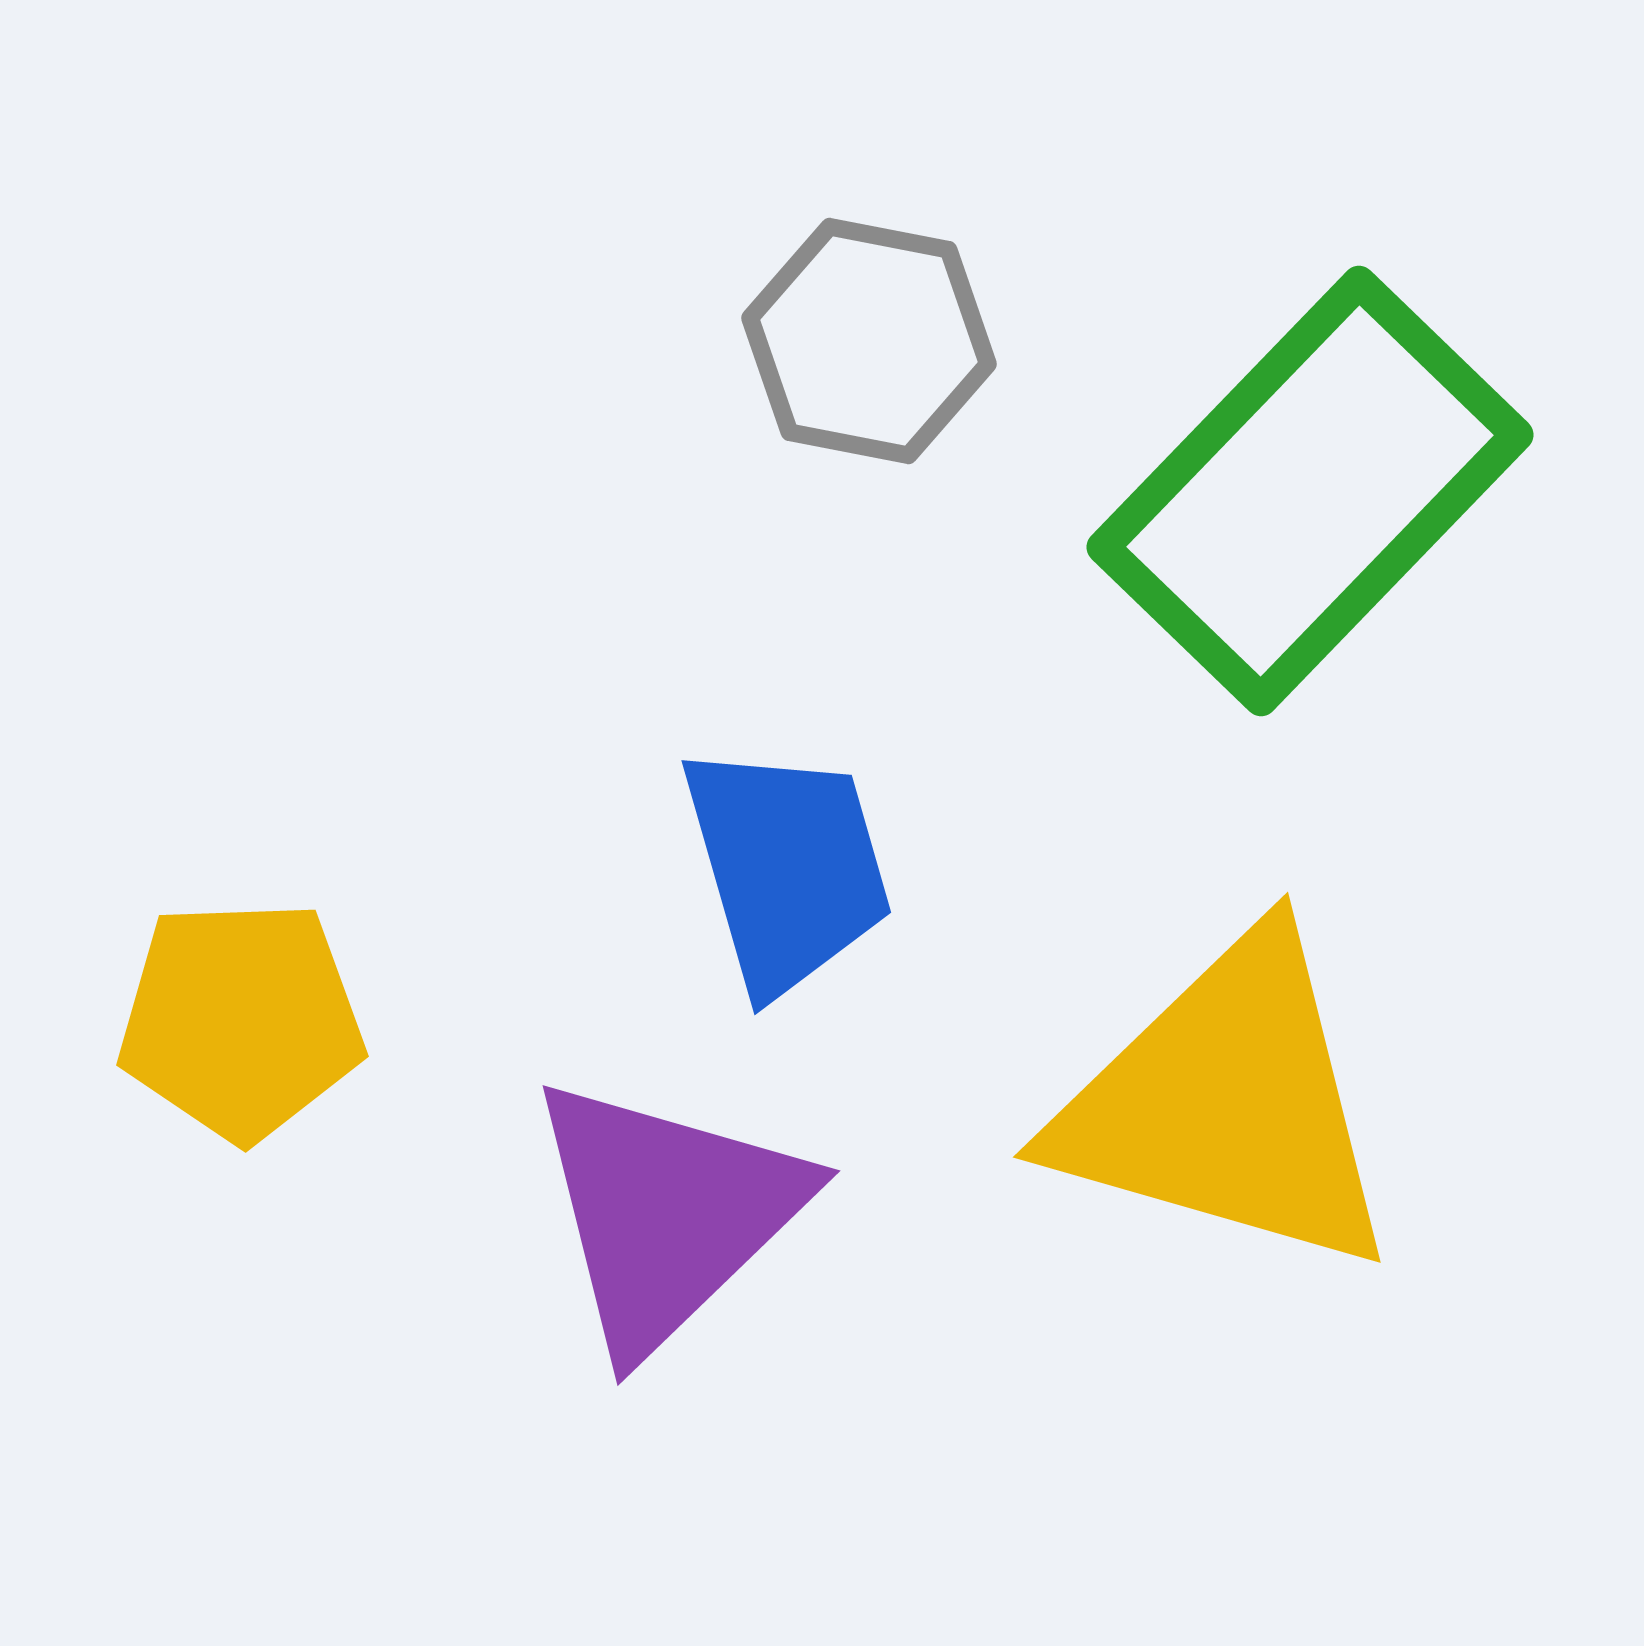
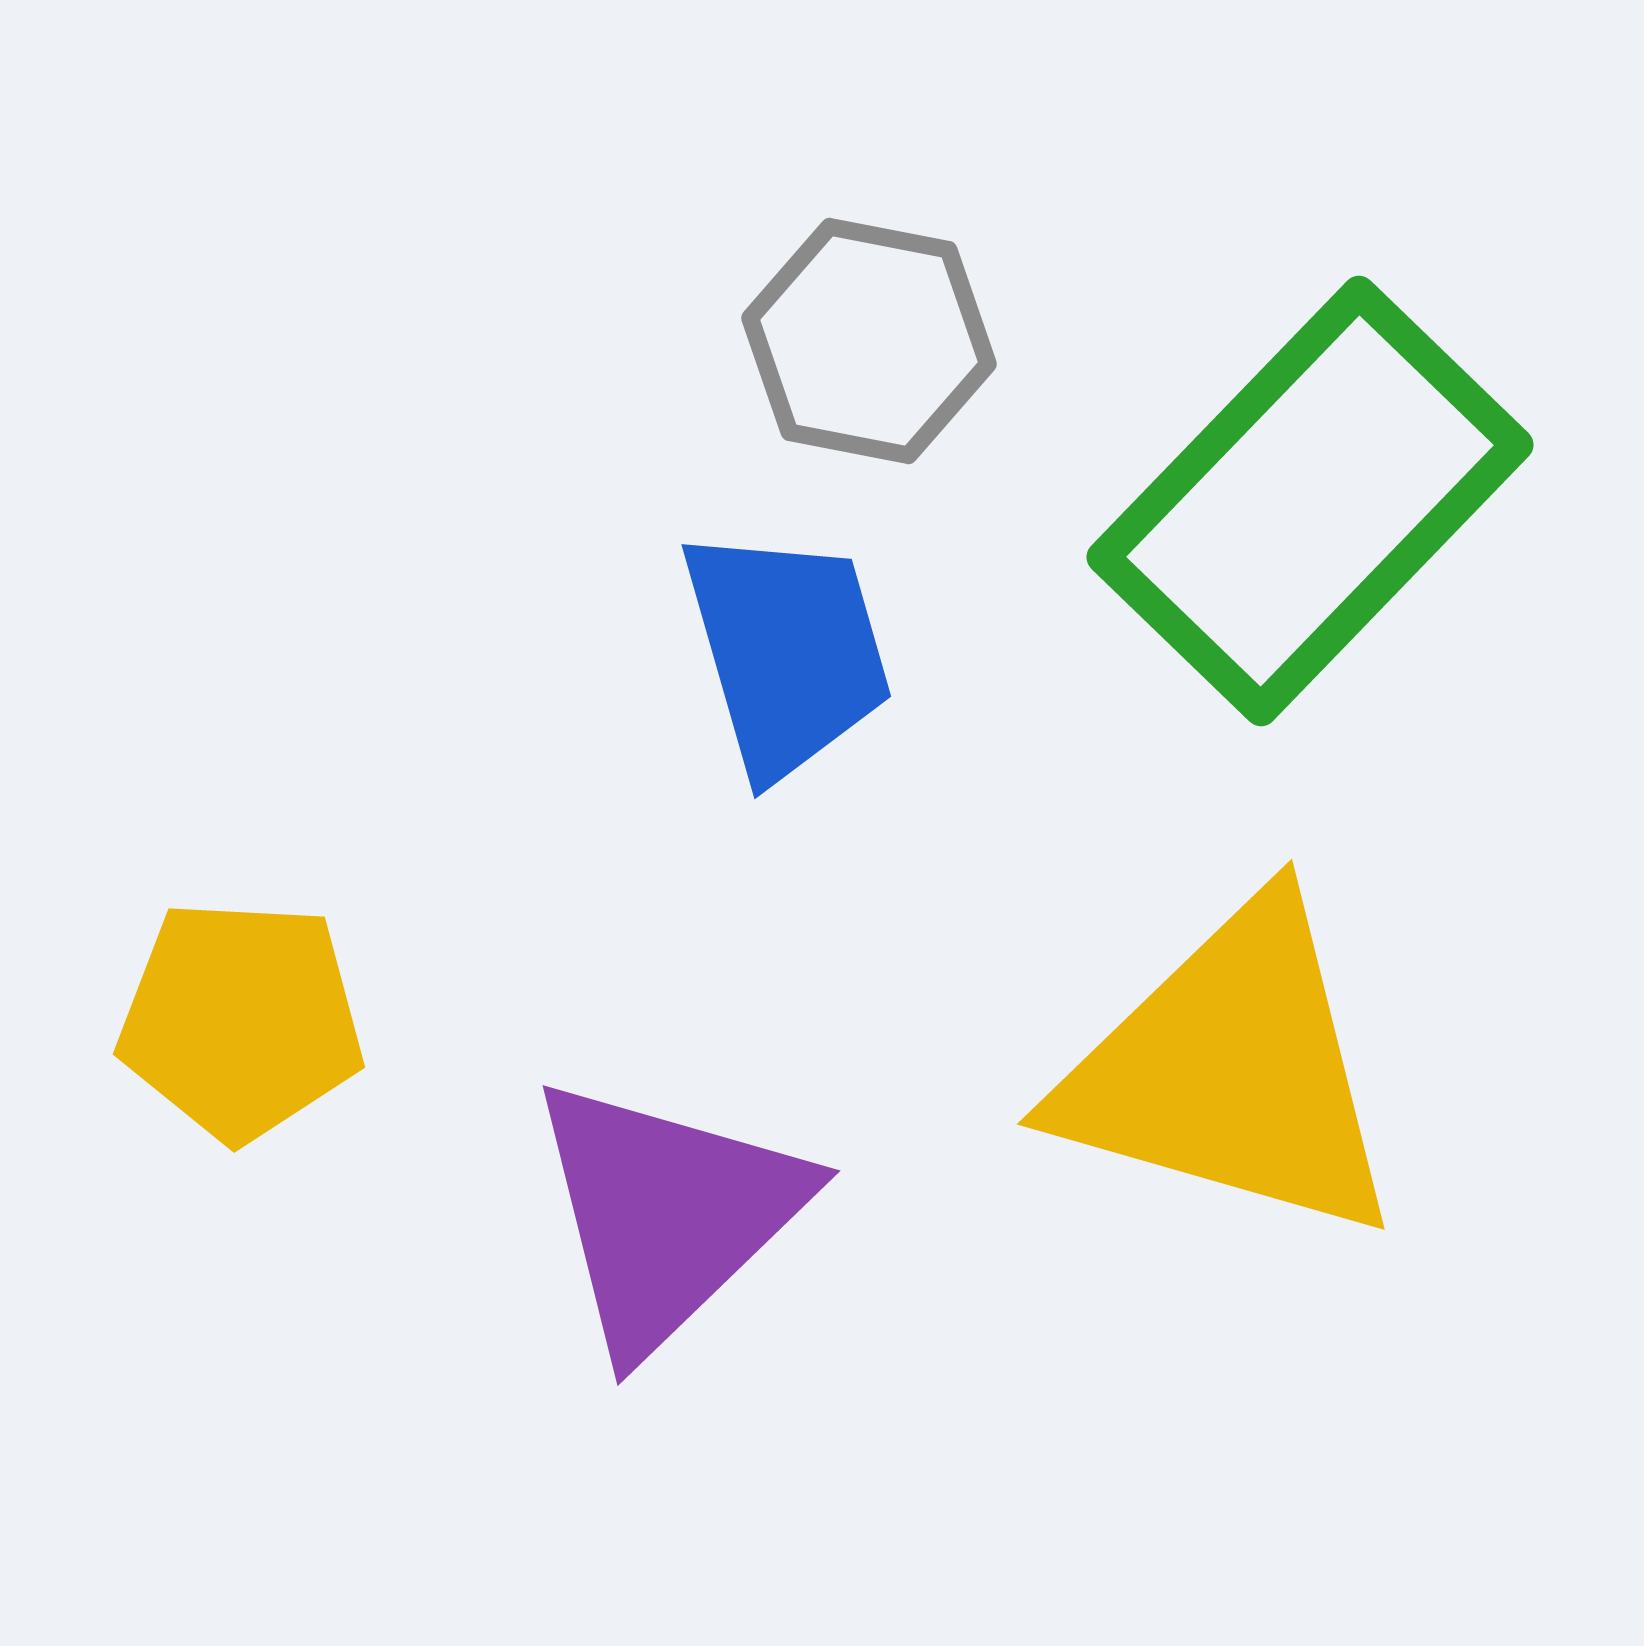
green rectangle: moved 10 px down
blue trapezoid: moved 216 px up
yellow pentagon: rotated 5 degrees clockwise
yellow triangle: moved 4 px right, 33 px up
